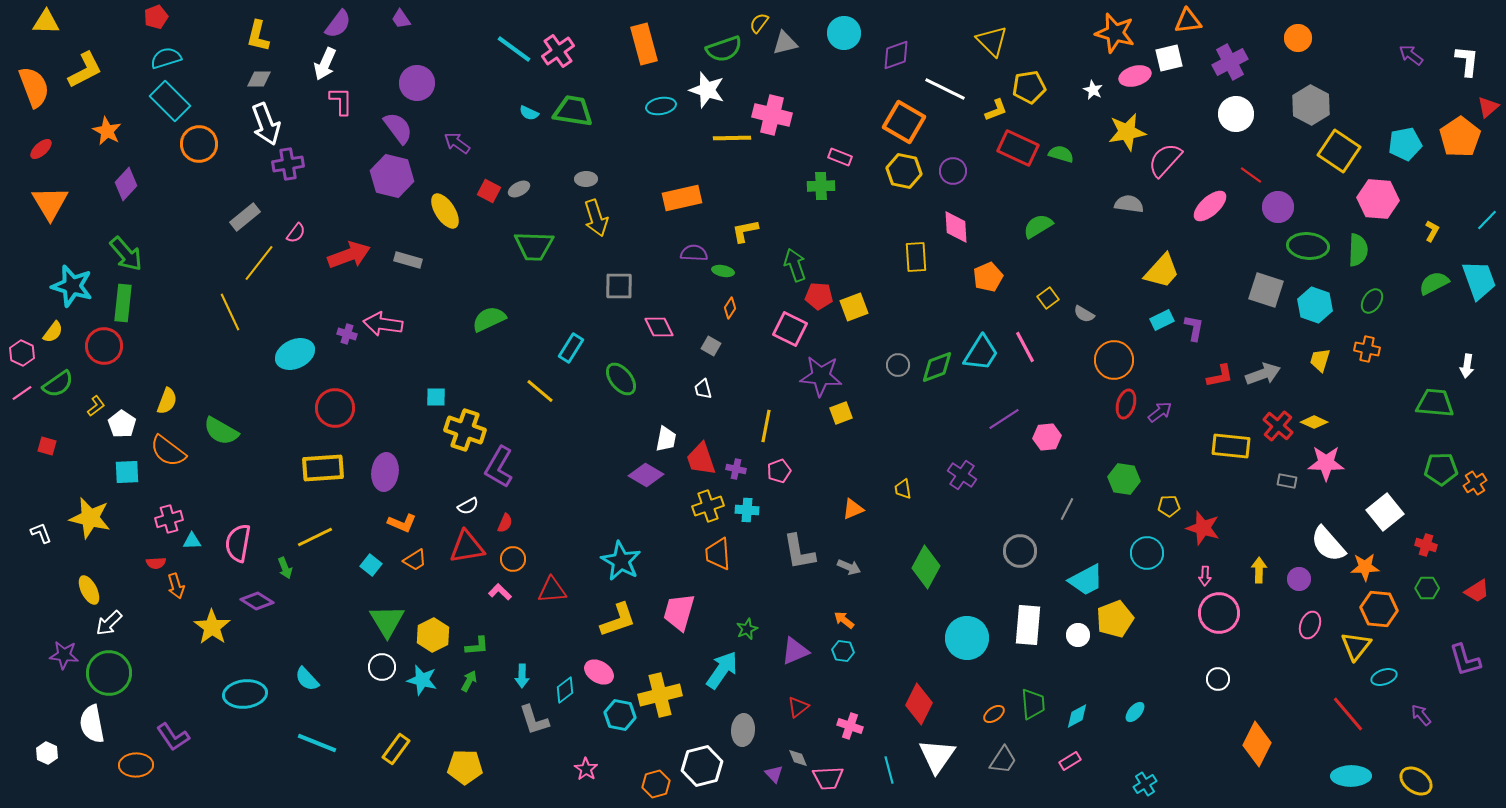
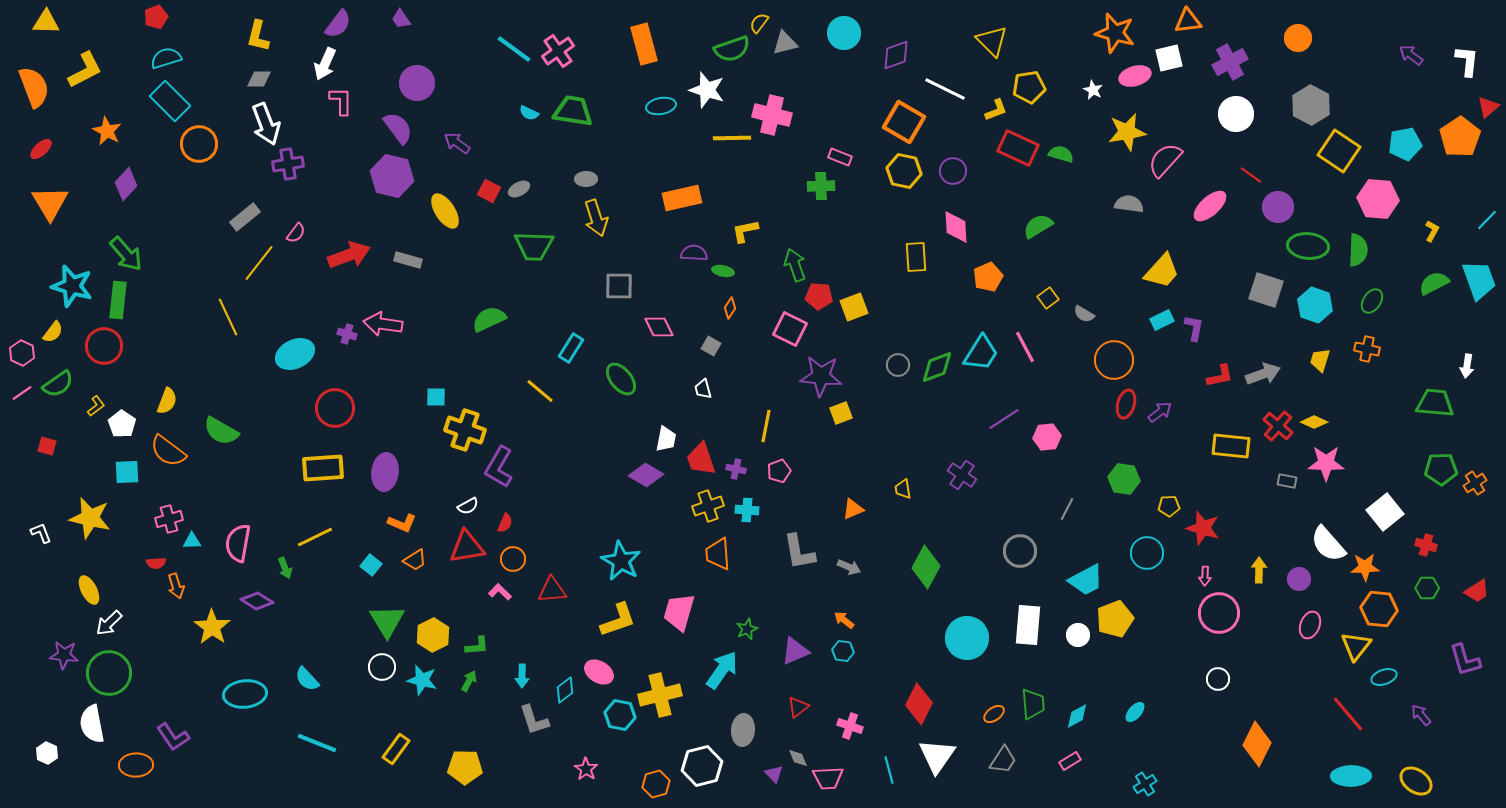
green semicircle at (724, 49): moved 8 px right
green rectangle at (123, 303): moved 5 px left, 3 px up
yellow line at (230, 312): moved 2 px left, 5 px down
